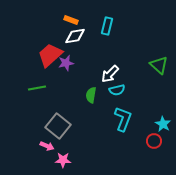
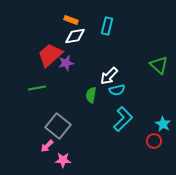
white arrow: moved 1 px left, 2 px down
cyan L-shape: rotated 25 degrees clockwise
pink arrow: rotated 112 degrees clockwise
